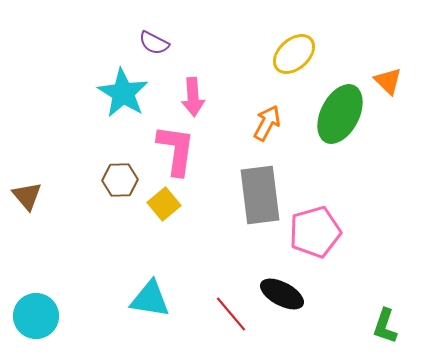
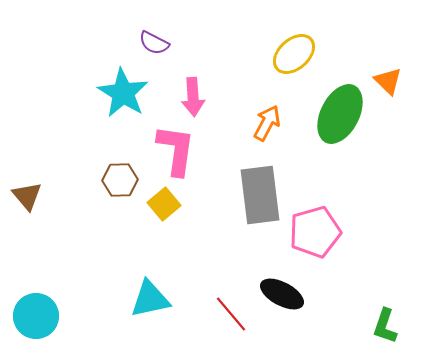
cyan triangle: rotated 21 degrees counterclockwise
